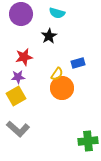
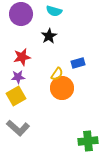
cyan semicircle: moved 3 px left, 2 px up
red star: moved 2 px left
gray L-shape: moved 1 px up
